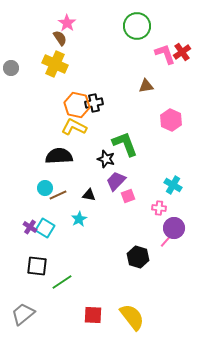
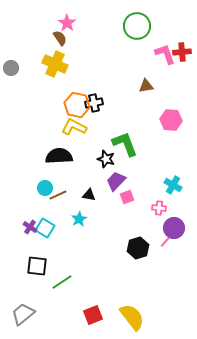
red cross: rotated 30 degrees clockwise
pink hexagon: rotated 20 degrees counterclockwise
pink square: moved 1 px left, 1 px down
black hexagon: moved 9 px up; rotated 25 degrees clockwise
red square: rotated 24 degrees counterclockwise
